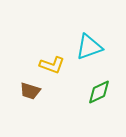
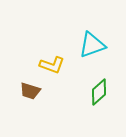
cyan triangle: moved 3 px right, 2 px up
green diamond: rotated 16 degrees counterclockwise
